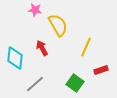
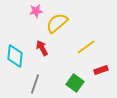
pink star: moved 1 px right, 1 px down; rotated 16 degrees counterclockwise
yellow semicircle: moved 1 px left, 2 px up; rotated 100 degrees counterclockwise
yellow line: rotated 30 degrees clockwise
cyan diamond: moved 2 px up
gray line: rotated 30 degrees counterclockwise
